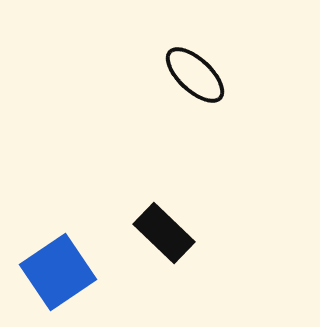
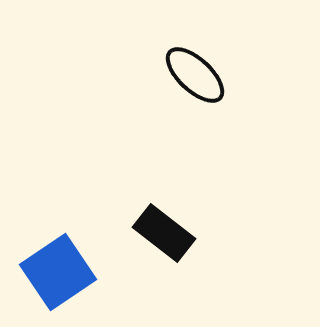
black rectangle: rotated 6 degrees counterclockwise
